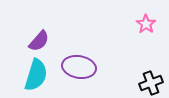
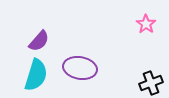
purple ellipse: moved 1 px right, 1 px down
